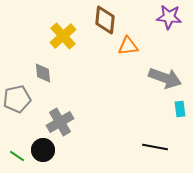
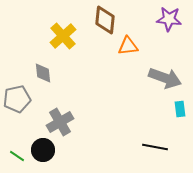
purple star: moved 2 px down
